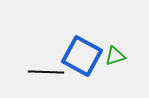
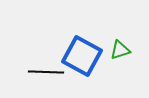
green triangle: moved 5 px right, 6 px up
